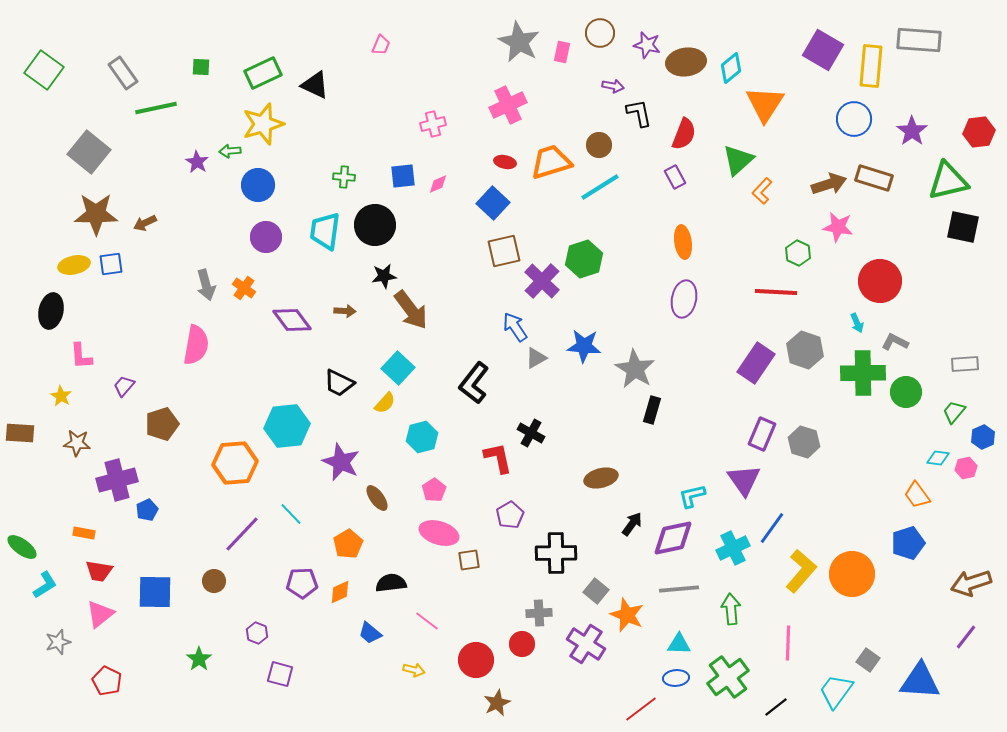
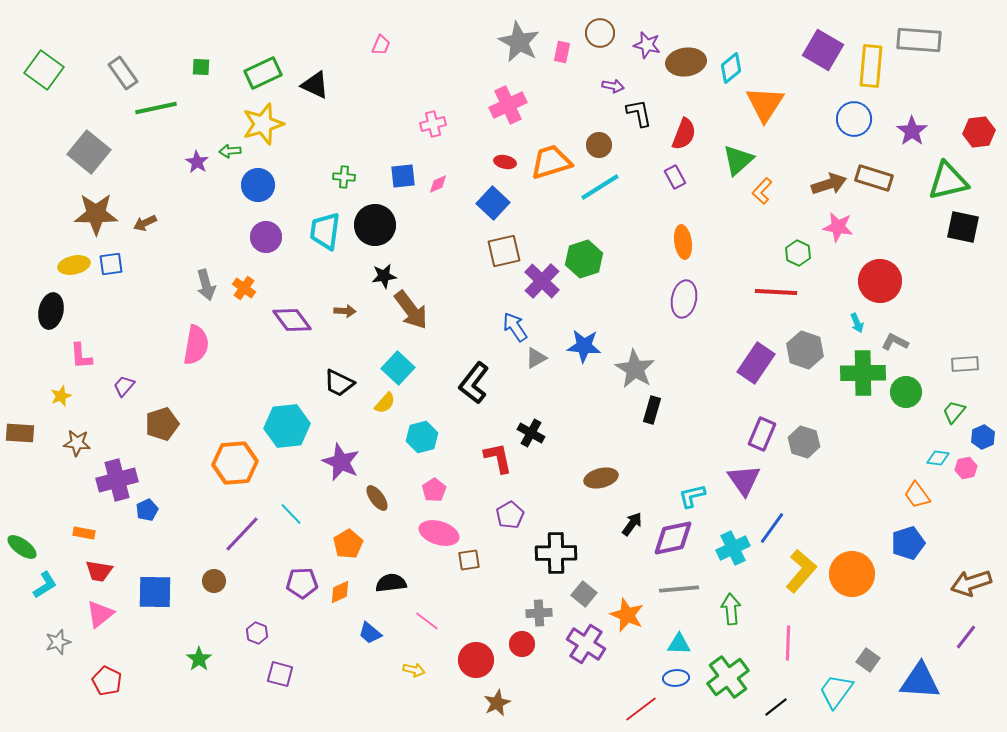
yellow star at (61, 396): rotated 20 degrees clockwise
gray square at (596, 591): moved 12 px left, 3 px down
